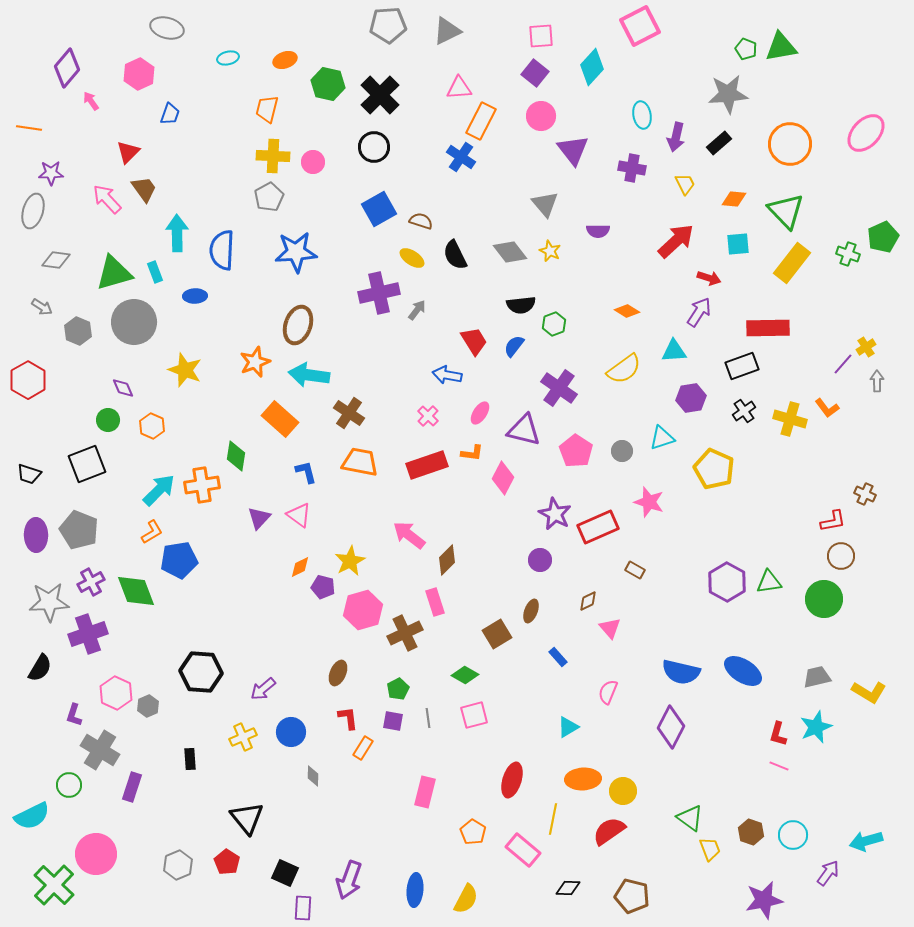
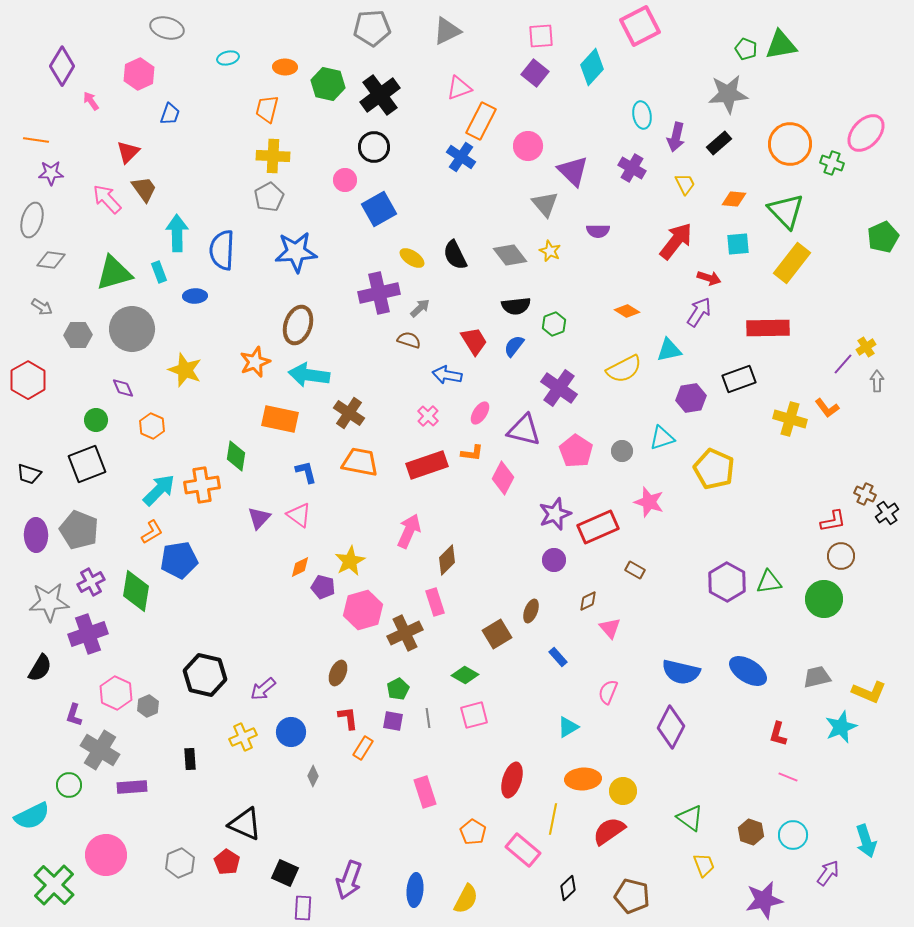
gray pentagon at (388, 25): moved 16 px left, 3 px down
green triangle at (781, 47): moved 2 px up
orange ellipse at (285, 60): moved 7 px down; rotated 20 degrees clockwise
purple diamond at (67, 68): moved 5 px left, 2 px up; rotated 9 degrees counterclockwise
pink triangle at (459, 88): rotated 16 degrees counterclockwise
black cross at (380, 95): rotated 9 degrees clockwise
pink circle at (541, 116): moved 13 px left, 30 px down
orange line at (29, 128): moved 7 px right, 12 px down
purple triangle at (573, 150): moved 21 px down; rotated 8 degrees counterclockwise
pink circle at (313, 162): moved 32 px right, 18 px down
purple cross at (632, 168): rotated 20 degrees clockwise
gray ellipse at (33, 211): moved 1 px left, 9 px down
brown semicircle at (421, 221): moved 12 px left, 119 px down
red arrow at (676, 241): rotated 9 degrees counterclockwise
gray diamond at (510, 252): moved 3 px down
green cross at (848, 254): moved 16 px left, 91 px up
gray diamond at (56, 260): moved 5 px left
cyan rectangle at (155, 272): moved 4 px right
black semicircle at (521, 305): moved 5 px left, 1 px down
gray arrow at (417, 310): moved 3 px right, 2 px up; rotated 10 degrees clockwise
gray circle at (134, 322): moved 2 px left, 7 px down
gray hexagon at (78, 331): moved 4 px down; rotated 24 degrees counterclockwise
cyan triangle at (674, 351): moved 5 px left, 1 px up; rotated 8 degrees counterclockwise
black rectangle at (742, 366): moved 3 px left, 13 px down
yellow semicircle at (624, 369): rotated 9 degrees clockwise
black cross at (744, 411): moved 143 px right, 102 px down
orange rectangle at (280, 419): rotated 30 degrees counterclockwise
green circle at (108, 420): moved 12 px left
purple star at (555, 514): rotated 24 degrees clockwise
pink arrow at (409, 535): moved 4 px up; rotated 76 degrees clockwise
purple circle at (540, 560): moved 14 px right
green diamond at (136, 591): rotated 30 degrees clockwise
blue ellipse at (743, 671): moved 5 px right
black hexagon at (201, 672): moved 4 px right, 3 px down; rotated 9 degrees clockwise
yellow L-shape at (869, 692): rotated 8 degrees counterclockwise
cyan star at (816, 727): moved 25 px right
pink line at (779, 766): moved 9 px right, 11 px down
gray diamond at (313, 776): rotated 25 degrees clockwise
purple rectangle at (132, 787): rotated 68 degrees clockwise
pink rectangle at (425, 792): rotated 32 degrees counterclockwise
black triangle at (247, 818): moved 2 px left, 6 px down; rotated 27 degrees counterclockwise
cyan arrow at (866, 841): rotated 92 degrees counterclockwise
yellow trapezoid at (710, 849): moved 6 px left, 16 px down
pink circle at (96, 854): moved 10 px right, 1 px down
gray hexagon at (178, 865): moved 2 px right, 2 px up
black diamond at (568, 888): rotated 45 degrees counterclockwise
